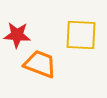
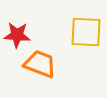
yellow square: moved 5 px right, 3 px up
